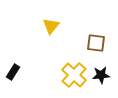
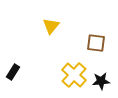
black star: moved 6 px down
